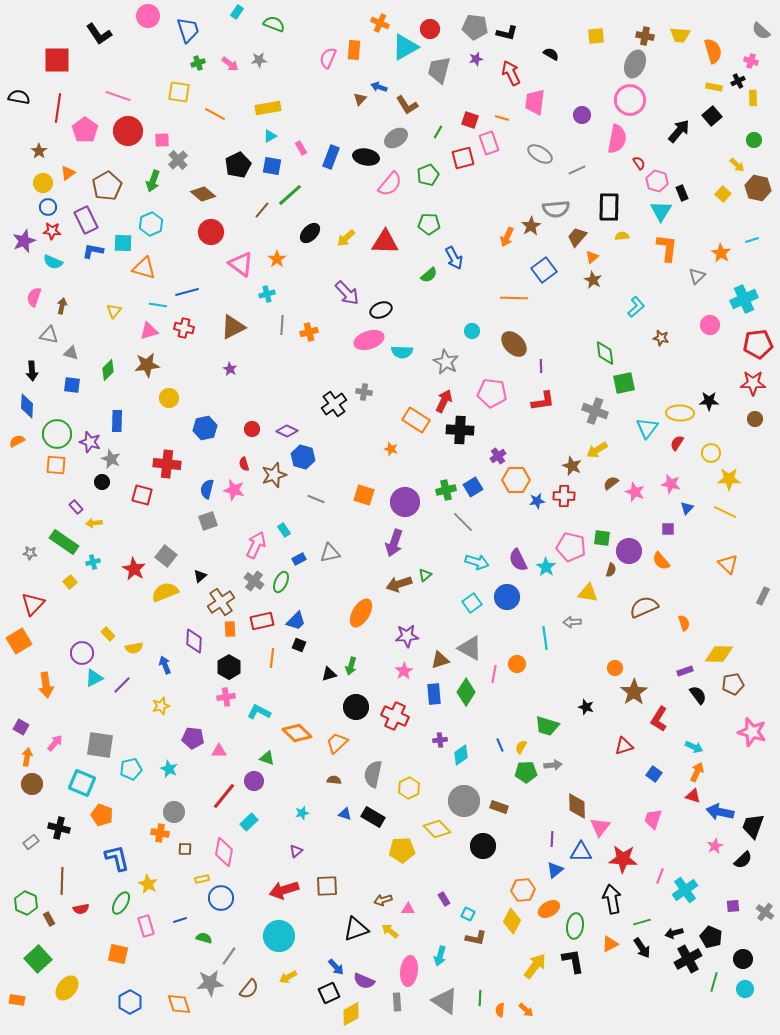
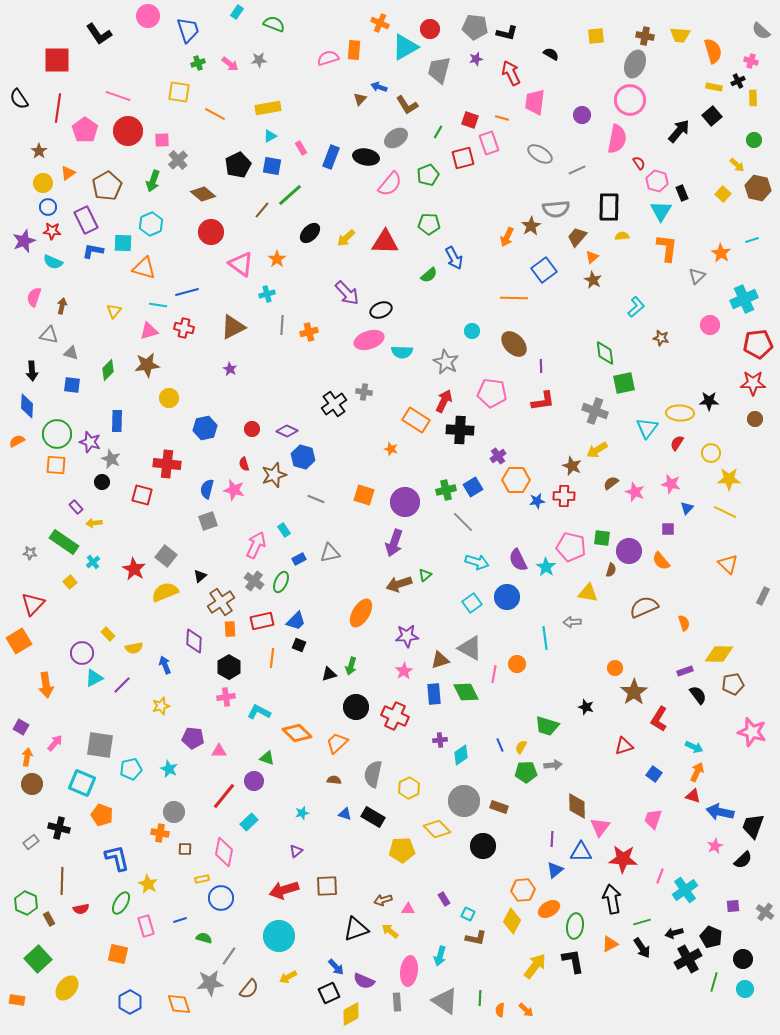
pink semicircle at (328, 58): rotated 50 degrees clockwise
black semicircle at (19, 97): moved 2 px down; rotated 135 degrees counterclockwise
cyan cross at (93, 562): rotated 24 degrees counterclockwise
green diamond at (466, 692): rotated 60 degrees counterclockwise
